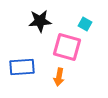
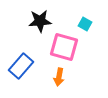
pink square: moved 3 px left
blue rectangle: moved 1 px left, 1 px up; rotated 45 degrees counterclockwise
